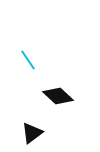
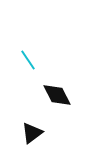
black diamond: moved 1 px left, 1 px up; rotated 20 degrees clockwise
